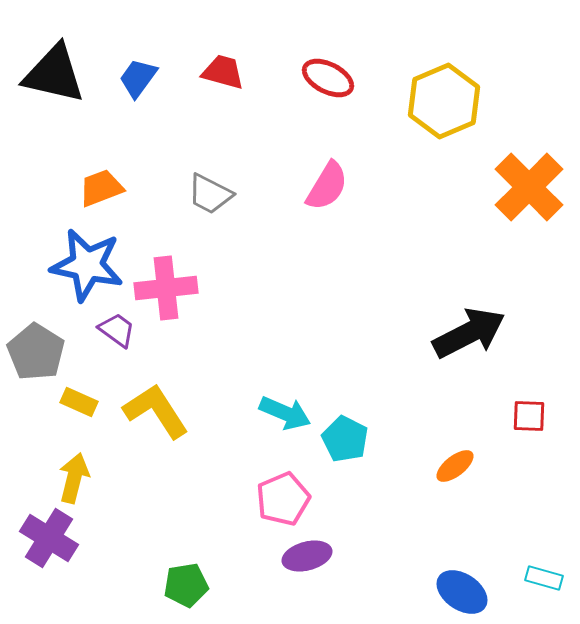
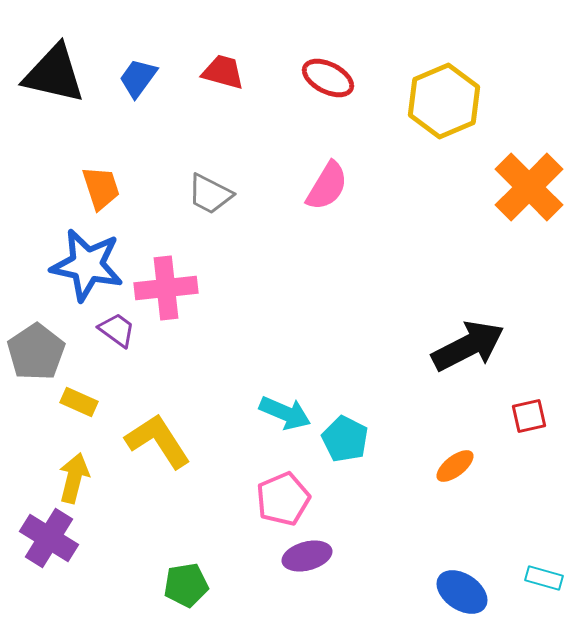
orange trapezoid: rotated 93 degrees clockwise
black arrow: moved 1 px left, 13 px down
gray pentagon: rotated 6 degrees clockwise
yellow L-shape: moved 2 px right, 30 px down
red square: rotated 15 degrees counterclockwise
